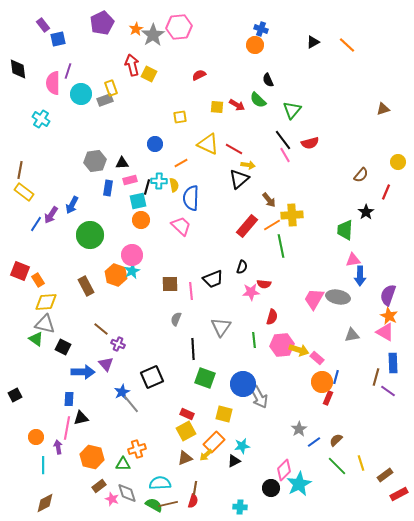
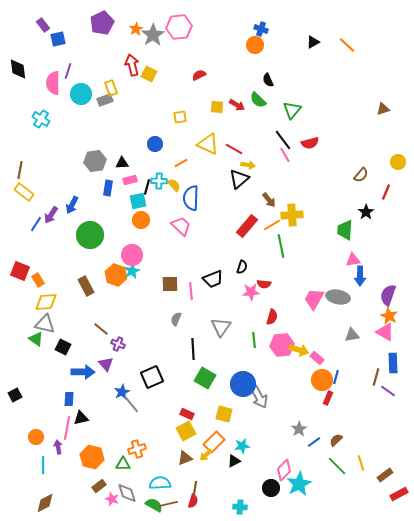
yellow semicircle at (174, 185): rotated 32 degrees counterclockwise
green square at (205, 378): rotated 10 degrees clockwise
orange circle at (322, 382): moved 2 px up
